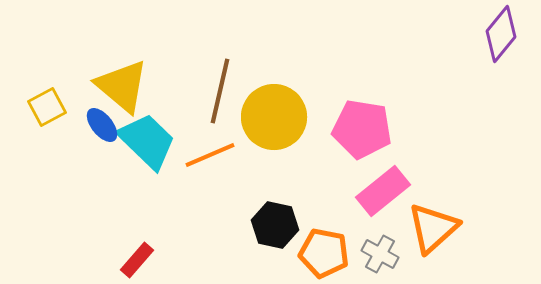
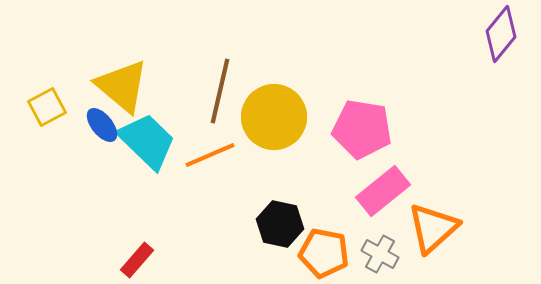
black hexagon: moved 5 px right, 1 px up
